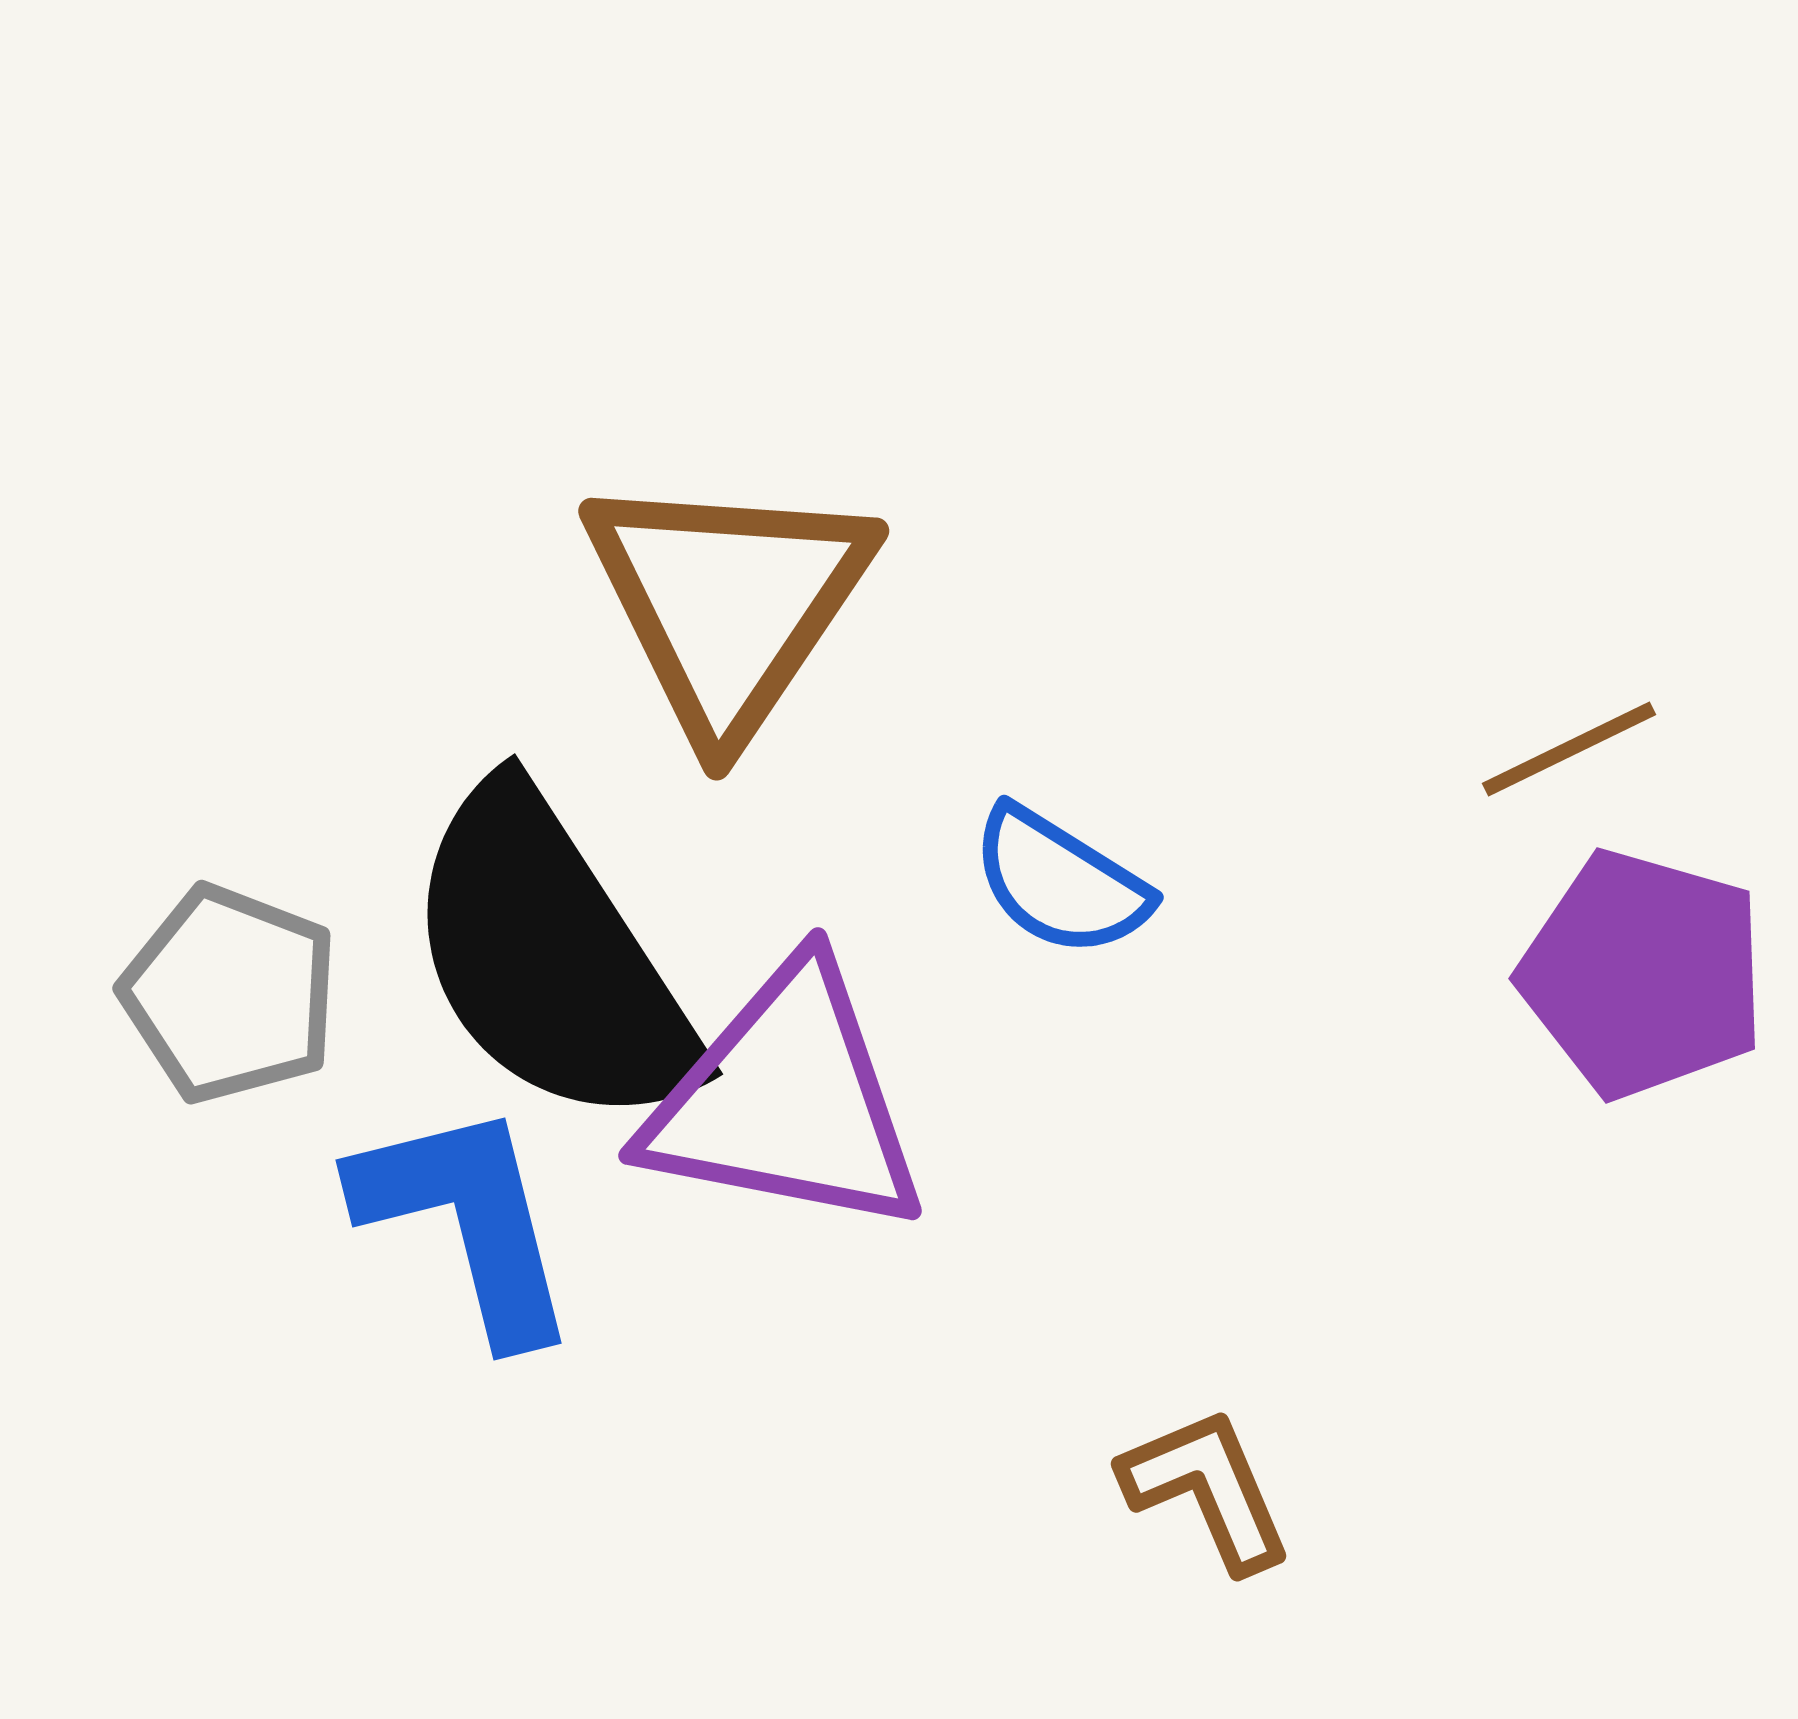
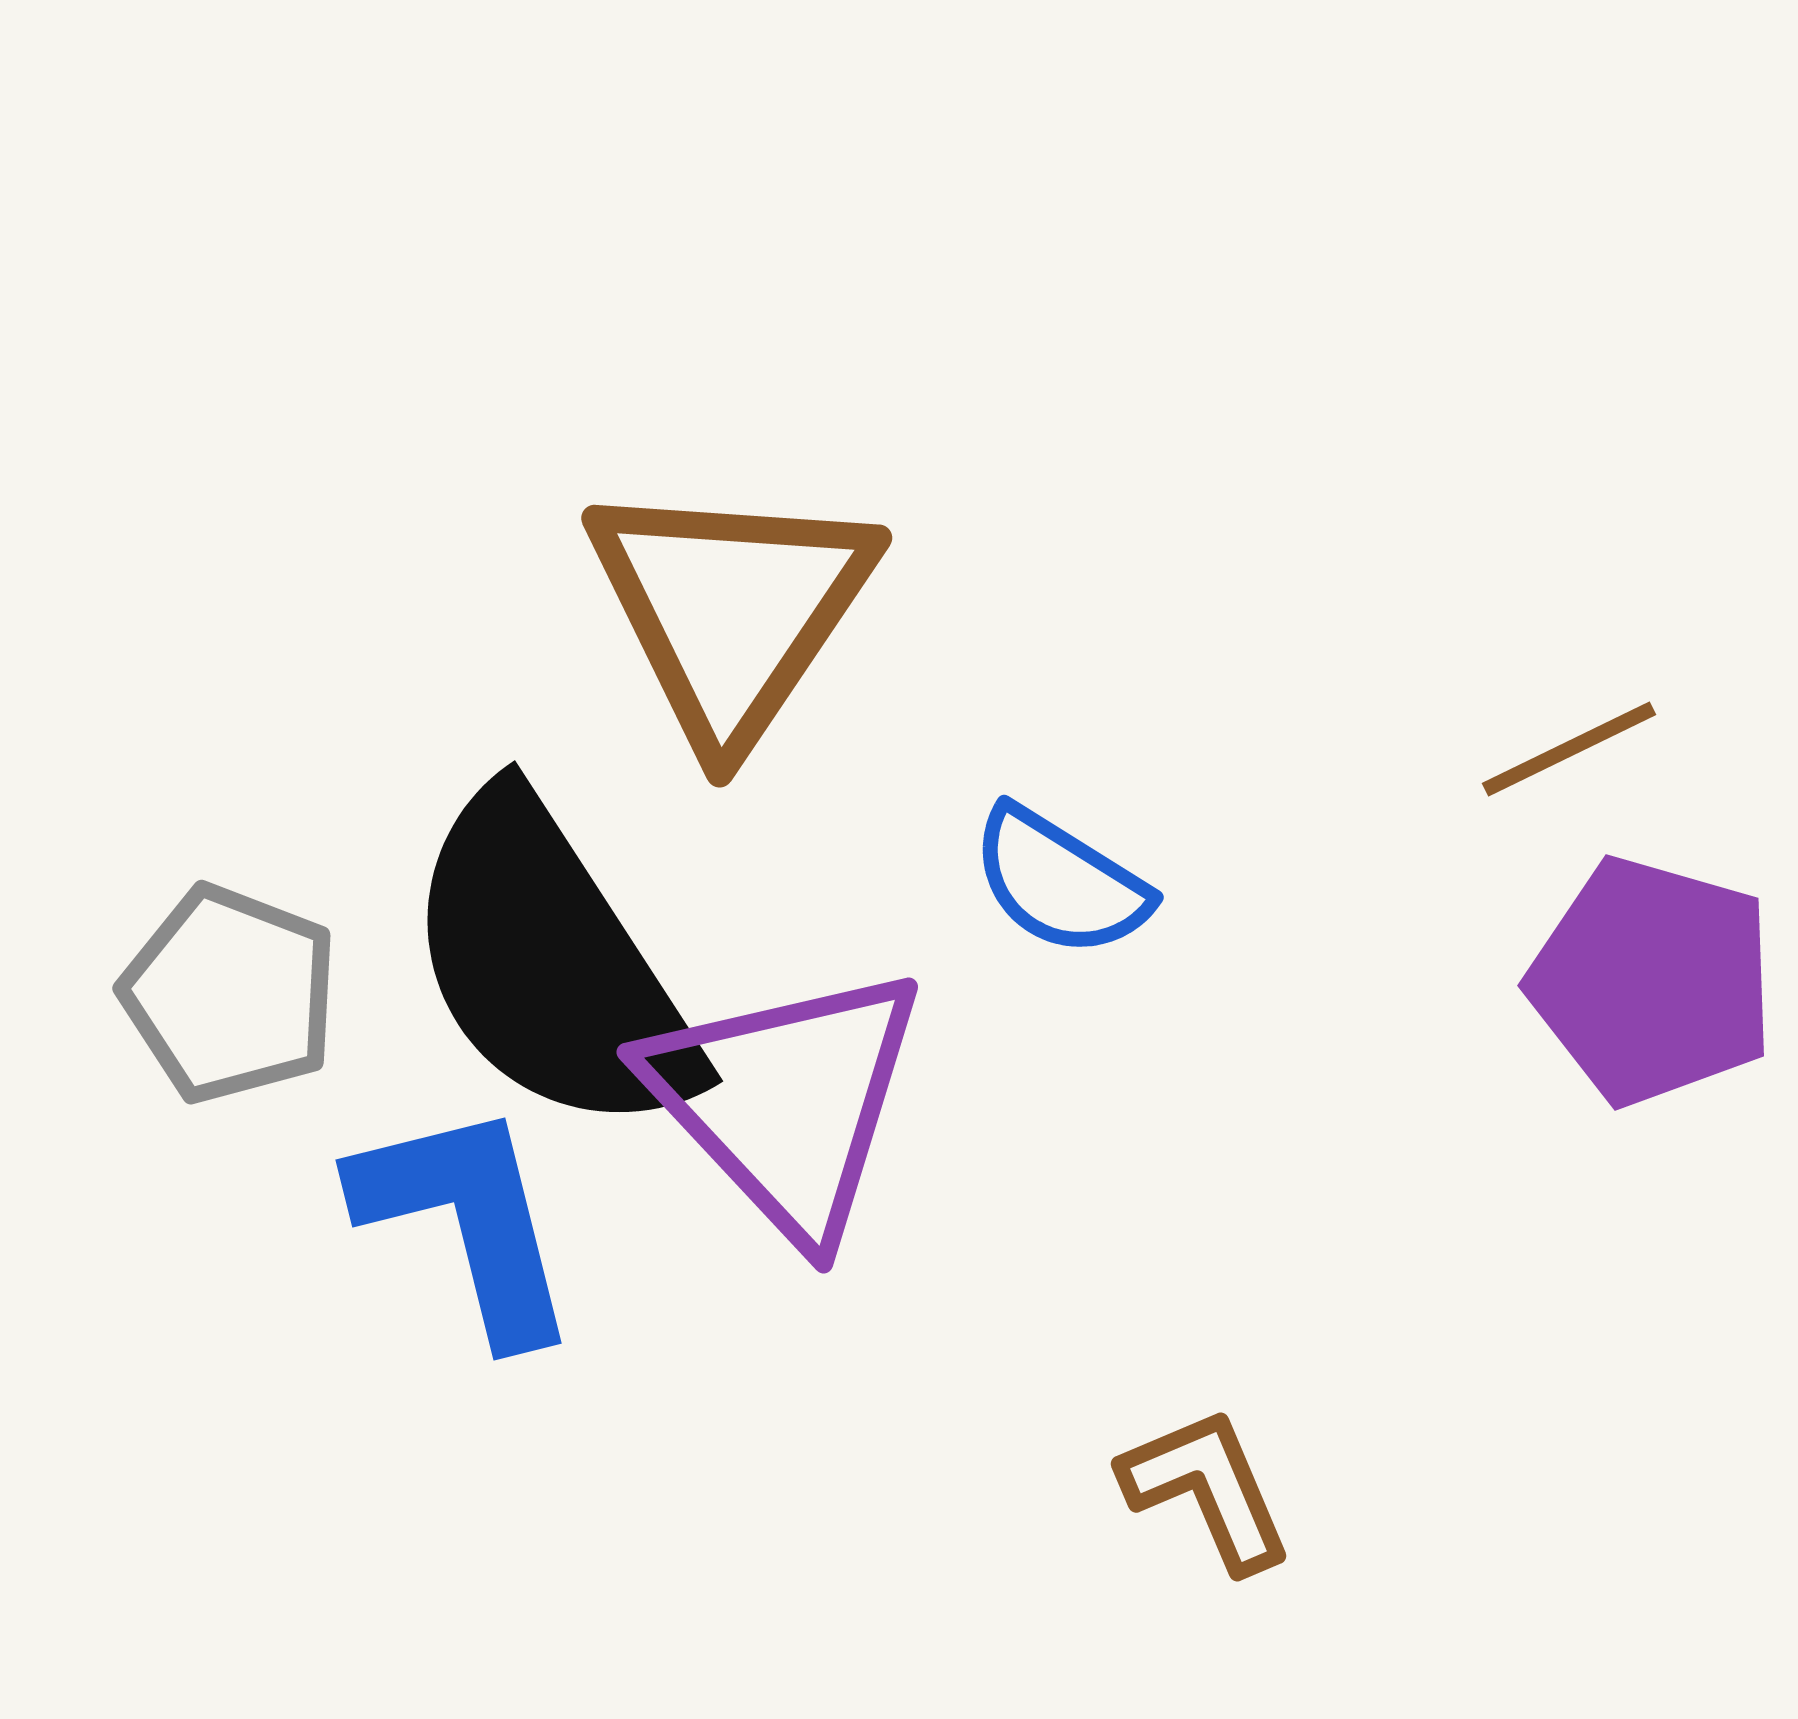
brown triangle: moved 3 px right, 7 px down
black semicircle: moved 7 px down
purple pentagon: moved 9 px right, 7 px down
purple triangle: rotated 36 degrees clockwise
